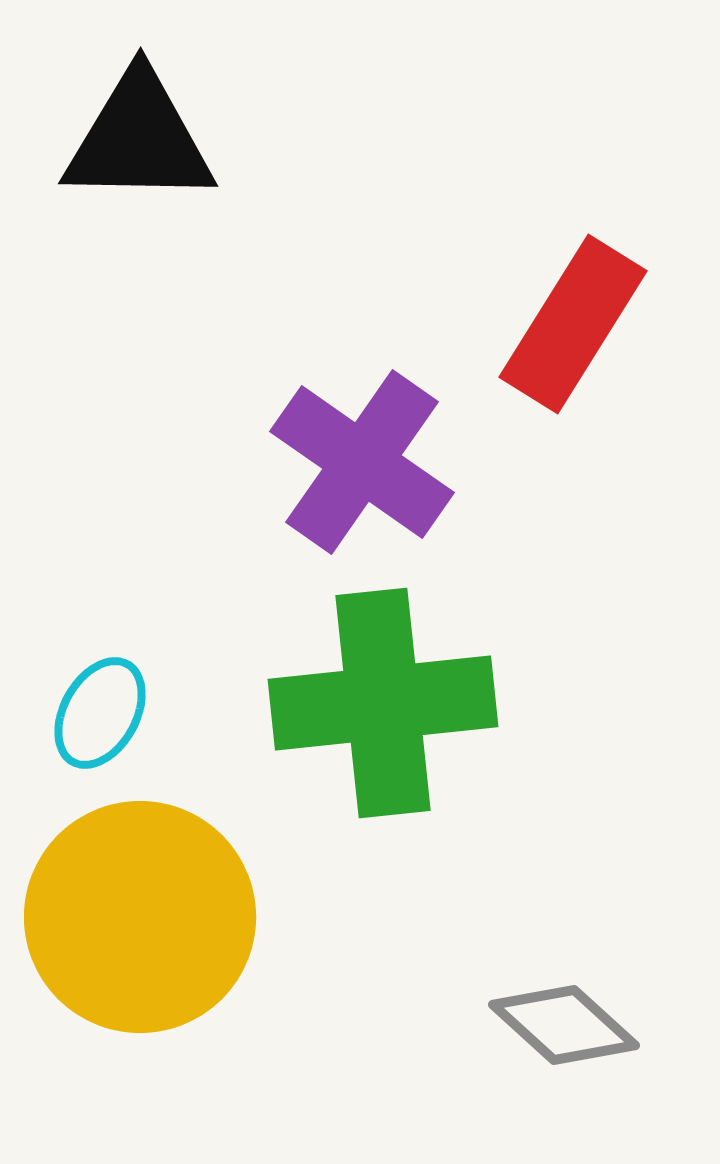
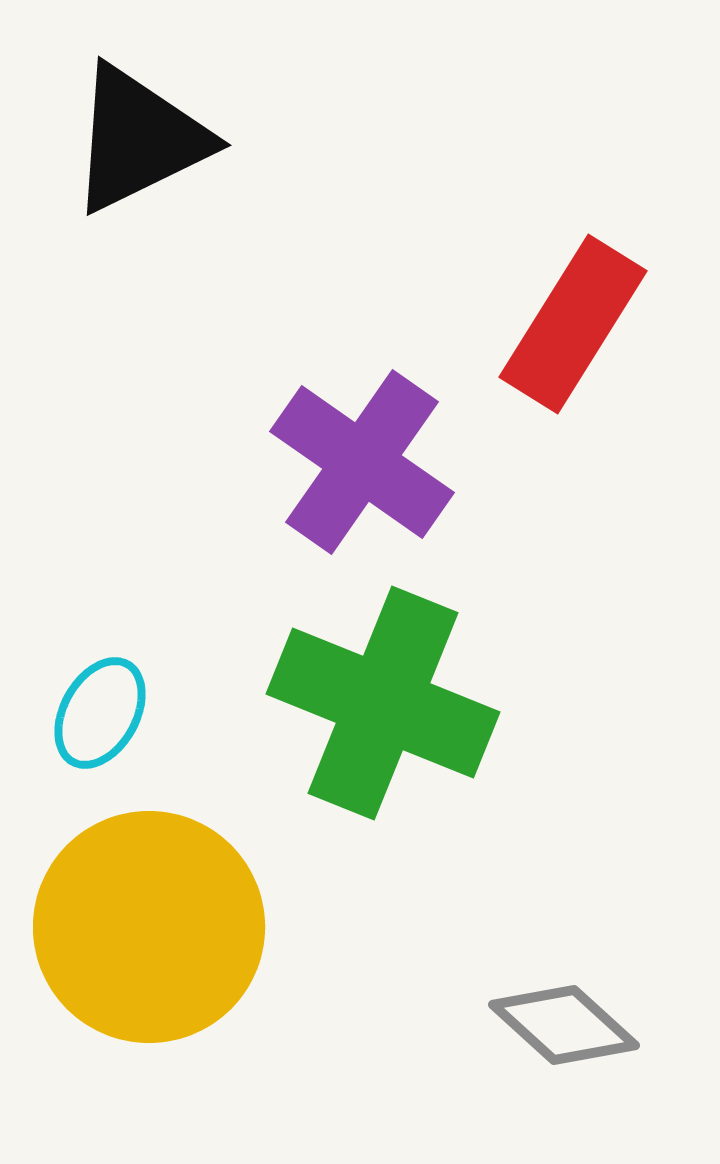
black triangle: rotated 27 degrees counterclockwise
green cross: rotated 28 degrees clockwise
yellow circle: moved 9 px right, 10 px down
